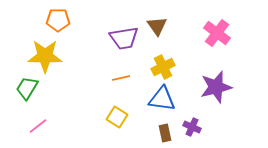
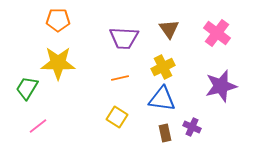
brown triangle: moved 12 px right, 3 px down
purple trapezoid: rotated 12 degrees clockwise
yellow star: moved 13 px right, 7 px down
orange line: moved 1 px left
purple star: moved 5 px right, 1 px up
